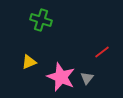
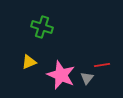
green cross: moved 1 px right, 7 px down
red line: moved 13 px down; rotated 28 degrees clockwise
pink star: moved 2 px up
